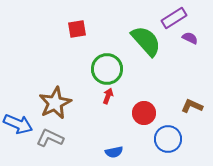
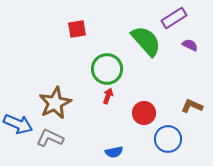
purple semicircle: moved 7 px down
